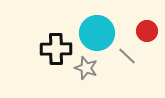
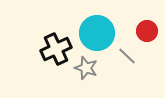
black cross: rotated 24 degrees counterclockwise
